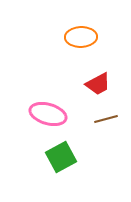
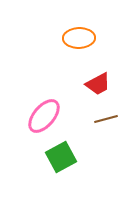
orange ellipse: moved 2 px left, 1 px down
pink ellipse: moved 4 px left, 2 px down; rotated 66 degrees counterclockwise
